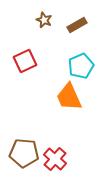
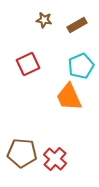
brown star: rotated 14 degrees counterclockwise
red square: moved 3 px right, 3 px down
brown pentagon: moved 2 px left
